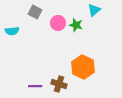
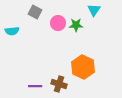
cyan triangle: rotated 16 degrees counterclockwise
green star: rotated 16 degrees counterclockwise
